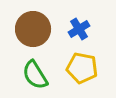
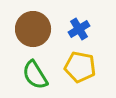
yellow pentagon: moved 2 px left, 1 px up
